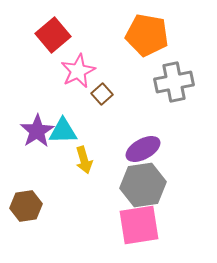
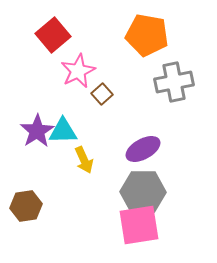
yellow arrow: rotated 8 degrees counterclockwise
gray hexagon: moved 7 px down; rotated 9 degrees clockwise
